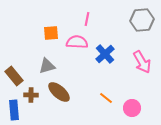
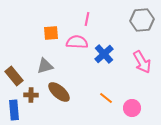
blue cross: moved 1 px left
gray triangle: moved 2 px left
